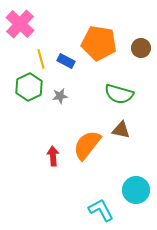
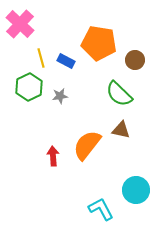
brown circle: moved 6 px left, 12 px down
yellow line: moved 1 px up
green semicircle: rotated 28 degrees clockwise
cyan L-shape: moved 1 px up
